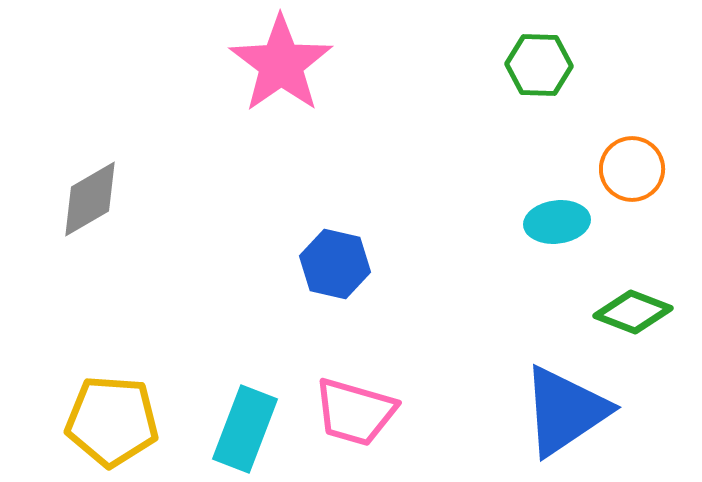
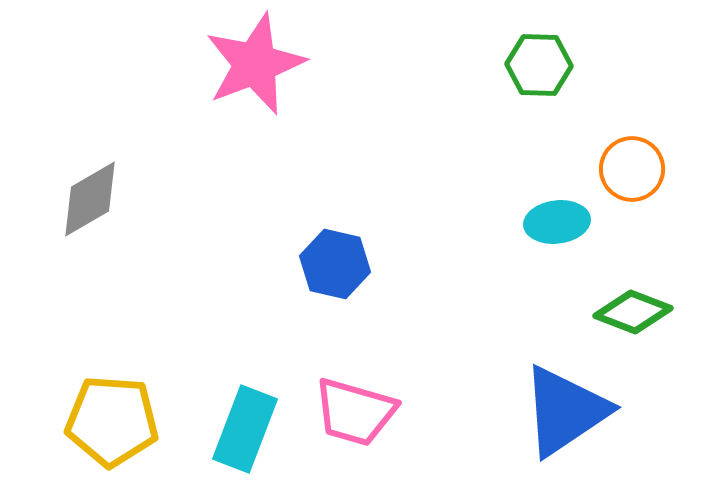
pink star: moved 26 px left; rotated 14 degrees clockwise
